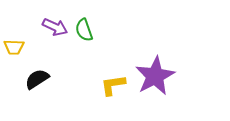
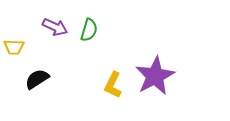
green semicircle: moved 5 px right; rotated 145 degrees counterclockwise
yellow L-shape: rotated 56 degrees counterclockwise
